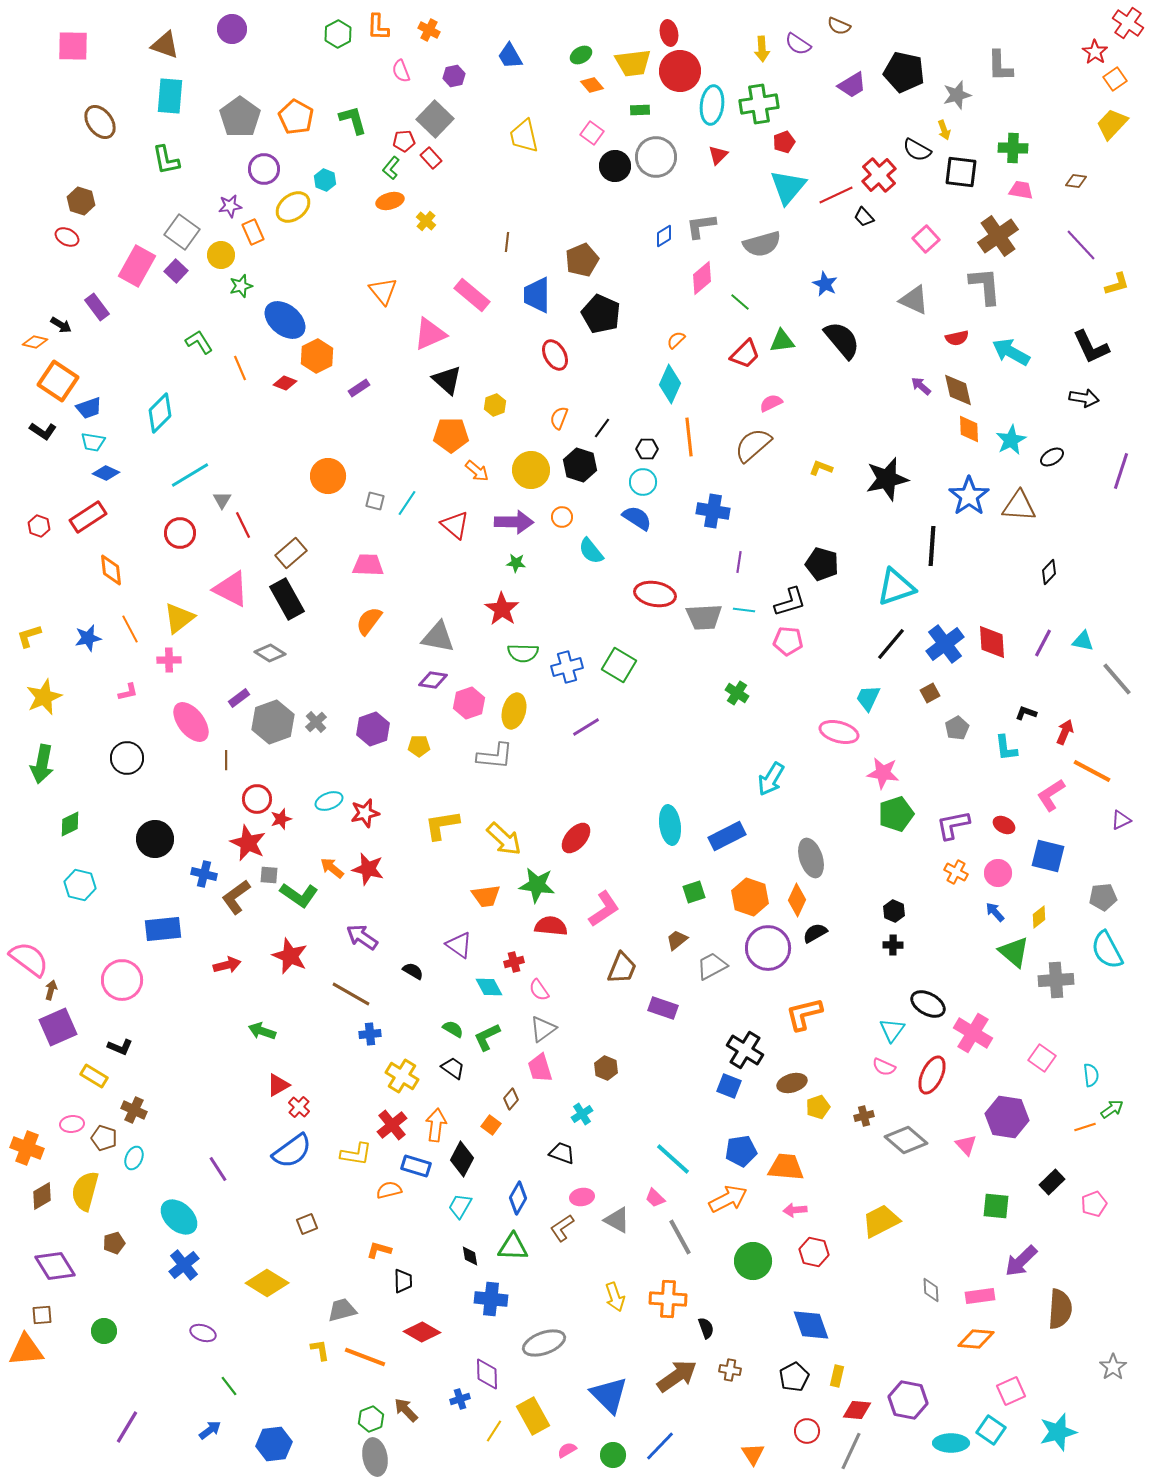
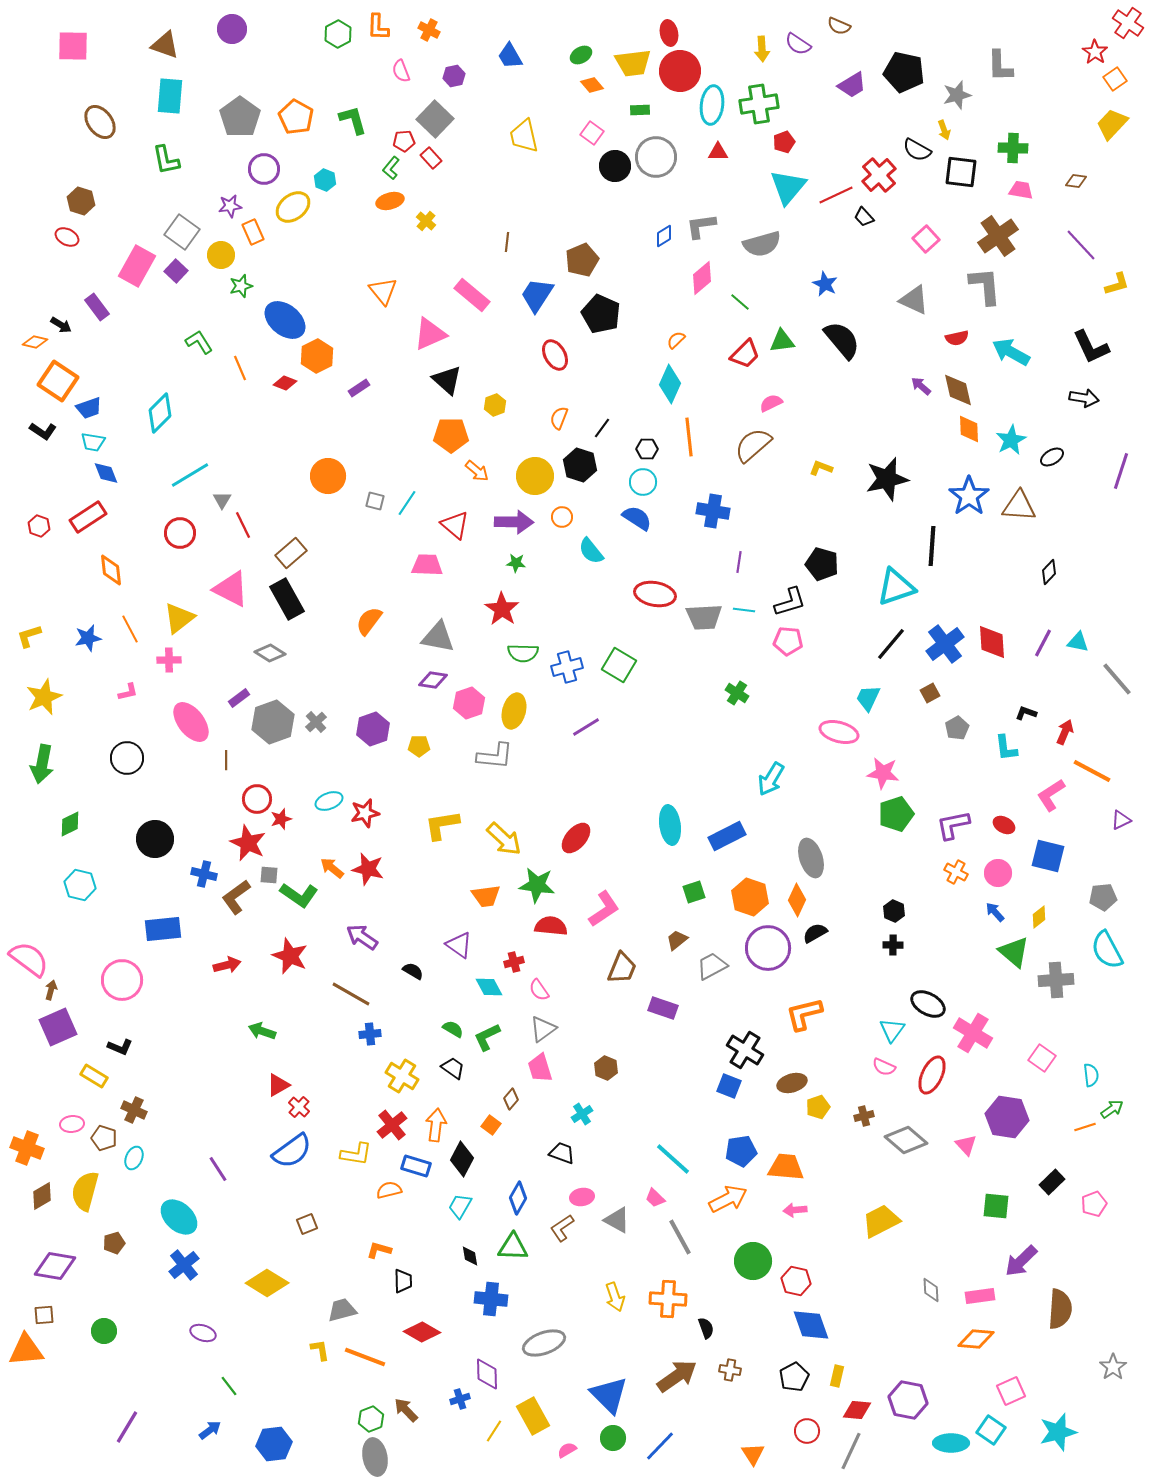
red triangle at (718, 155): moved 3 px up; rotated 45 degrees clockwise
blue trapezoid at (537, 295): rotated 33 degrees clockwise
yellow circle at (531, 470): moved 4 px right, 6 px down
blue diamond at (106, 473): rotated 44 degrees clockwise
pink trapezoid at (368, 565): moved 59 px right
cyan triangle at (1083, 641): moved 5 px left, 1 px down
red hexagon at (814, 1252): moved 18 px left, 29 px down
purple diamond at (55, 1266): rotated 48 degrees counterclockwise
brown square at (42, 1315): moved 2 px right
green circle at (613, 1455): moved 17 px up
